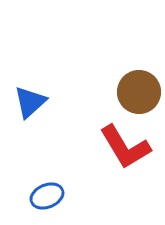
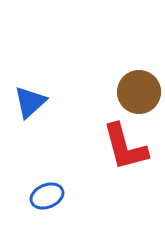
red L-shape: rotated 16 degrees clockwise
